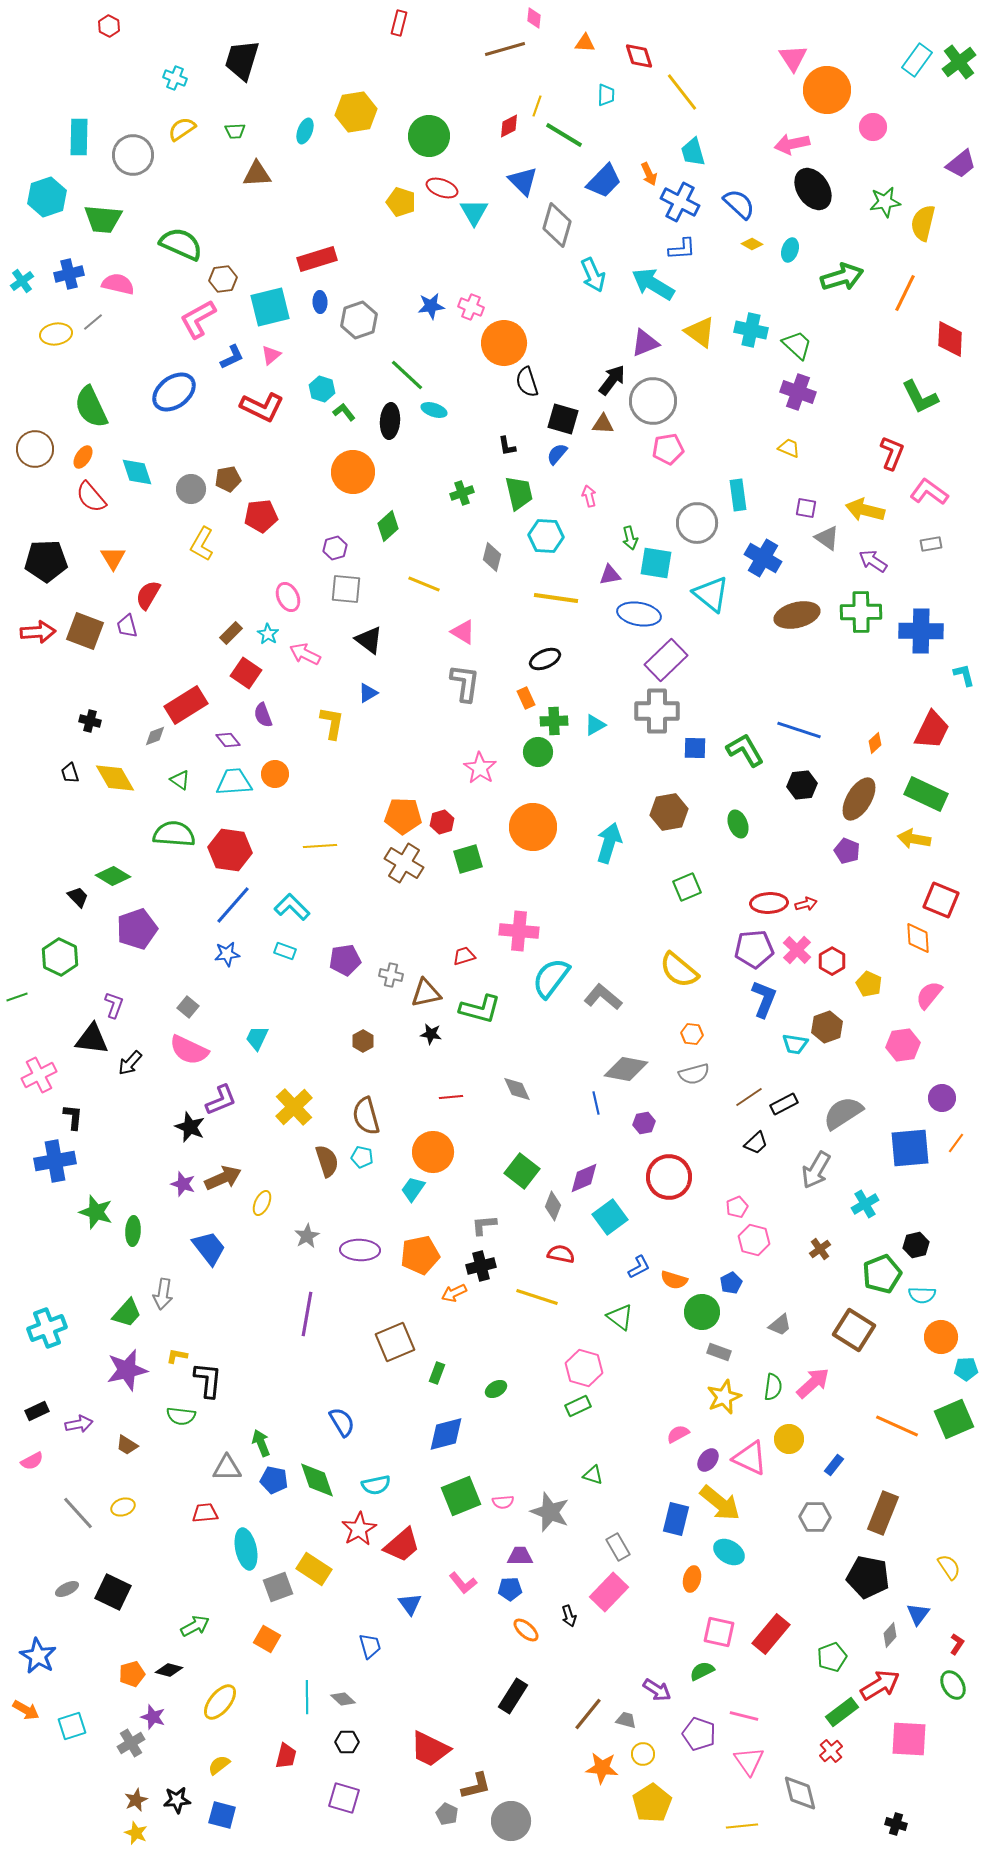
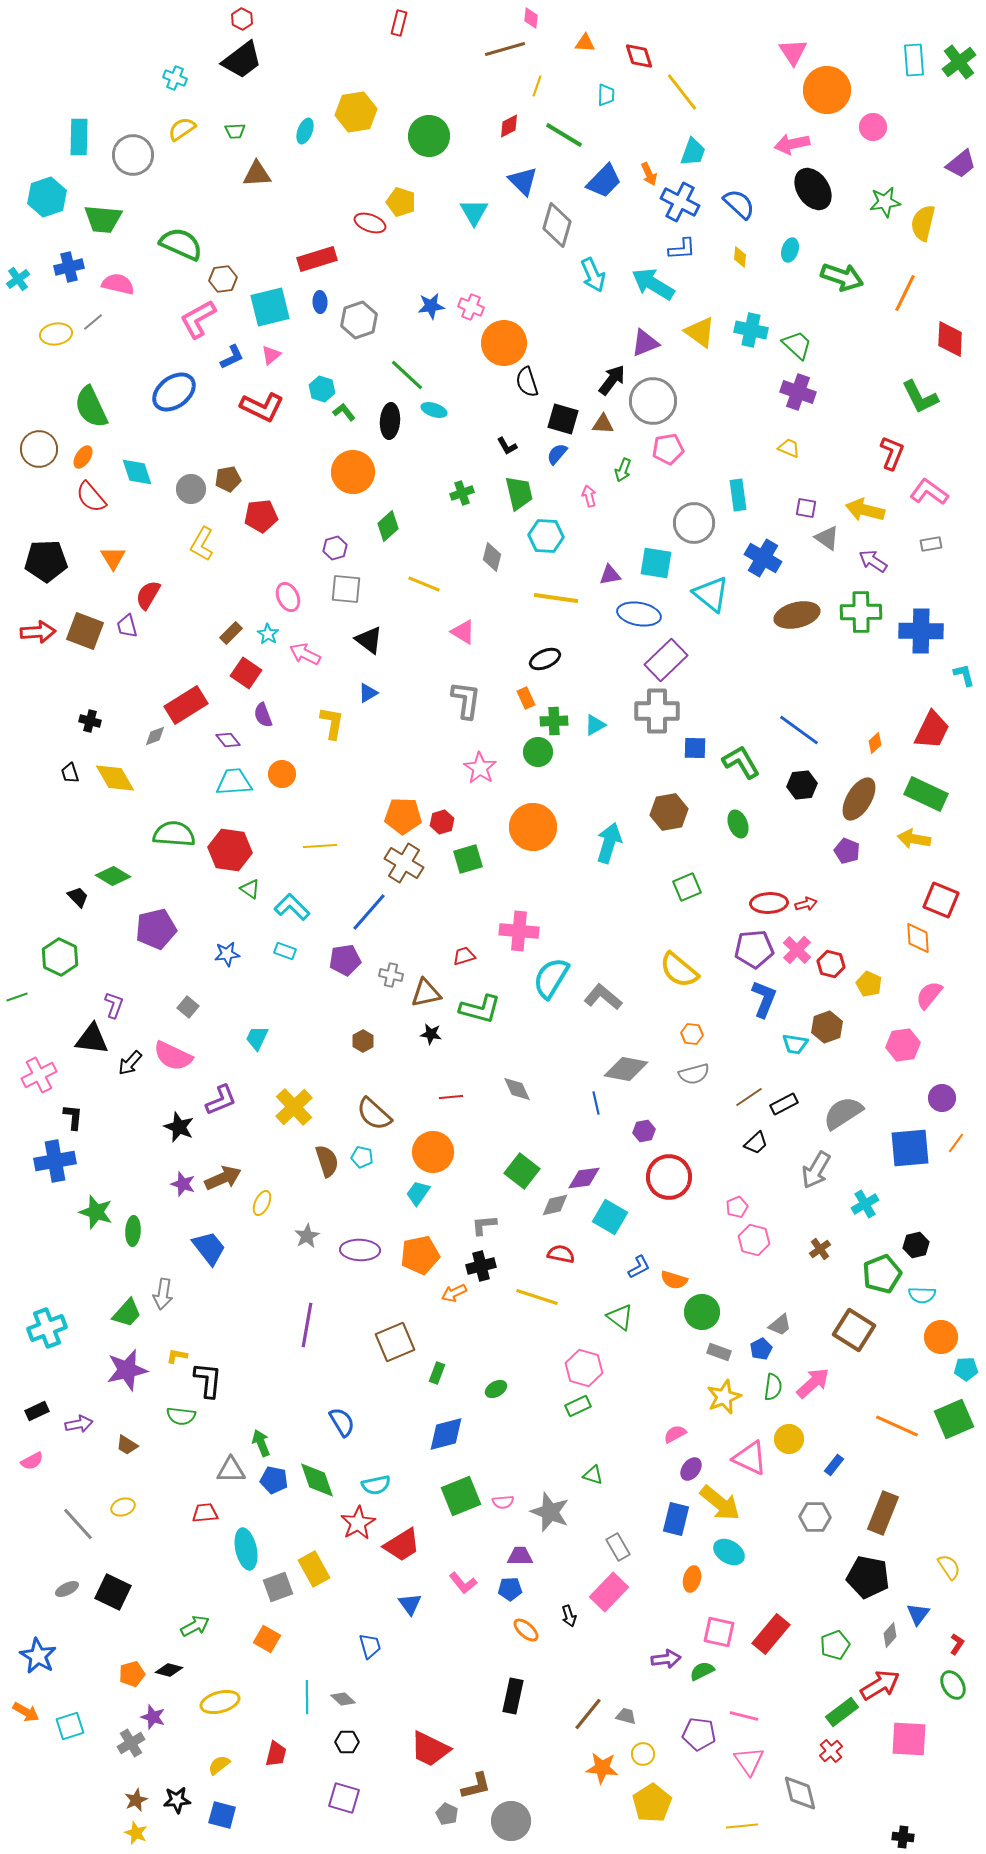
pink diamond at (534, 18): moved 3 px left
red hexagon at (109, 26): moved 133 px right, 7 px up
pink triangle at (793, 58): moved 6 px up
black trapezoid at (242, 60): rotated 144 degrees counterclockwise
cyan rectangle at (917, 60): moved 3 px left; rotated 40 degrees counterclockwise
yellow line at (537, 106): moved 20 px up
cyan trapezoid at (693, 152): rotated 144 degrees counterclockwise
red ellipse at (442, 188): moved 72 px left, 35 px down
yellow diamond at (752, 244): moved 12 px left, 13 px down; rotated 65 degrees clockwise
blue cross at (69, 274): moved 7 px up
green arrow at (842, 277): rotated 36 degrees clockwise
cyan cross at (22, 281): moved 4 px left, 2 px up
black L-shape at (507, 446): rotated 20 degrees counterclockwise
brown circle at (35, 449): moved 4 px right
gray circle at (697, 523): moved 3 px left
green arrow at (630, 538): moved 7 px left, 68 px up; rotated 35 degrees clockwise
gray L-shape at (465, 683): moved 1 px right, 17 px down
blue line at (799, 730): rotated 18 degrees clockwise
green L-shape at (745, 750): moved 4 px left, 12 px down
orange circle at (275, 774): moved 7 px right
green triangle at (180, 780): moved 70 px right, 109 px down
blue line at (233, 905): moved 136 px right, 7 px down
purple pentagon at (137, 929): moved 19 px right; rotated 6 degrees clockwise
red hexagon at (832, 961): moved 1 px left, 3 px down; rotated 16 degrees counterclockwise
cyan semicircle at (551, 978): rotated 6 degrees counterclockwise
pink semicircle at (189, 1050): moved 16 px left, 6 px down
brown semicircle at (366, 1116): moved 8 px right, 2 px up; rotated 33 degrees counterclockwise
purple hexagon at (644, 1123): moved 8 px down
black star at (190, 1127): moved 11 px left
purple diamond at (584, 1178): rotated 16 degrees clockwise
cyan trapezoid at (413, 1189): moved 5 px right, 4 px down
gray diamond at (553, 1206): moved 2 px right, 1 px up; rotated 56 degrees clockwise
cyan square at (610, 1217): rotated 24 degrees counterclockwise
blue pentagon at (731, 1283): moved 30 px right, 66 px down
purple line at (307, 1314): moved 11 px down
pink semicircle at (678, 1434): moved 3 px left
purple ellipse at (708, 1460): moved 17 px left, 9 px down
gray triangle at (227, 1468): moved 4 px right, 2 px down
gray line at (78, 1513): moved 11 px down
red star at (359, 1529): moved 1 px left, 6 px up
red trapezoid at (402, 1545): rotated 9 degrees clockwise
yellow rectangle at (314, 1569): rotated 28 degrees clockwise
green pentagon at (832, 1657): moved 3 px right, 12 px up
purple arrow at (657, 1690): moved 9 px right, 31 px up; rotated 40 degrees counterclockwise
black rectangle at (513, 1696): rotated 20 degrees counterclockwise
yellow ellipse at (220, 1702): rotated 36 degrees clockwise
orange arrow at (26, 1710): moved 2 px down
gray trapezoid at (626, 1720): moved 4 px up
cyan square at (72, 1726): moved 2 px left
purple pentagon at (699, 1734): rotated 12 degrees counterclockwise
red trapezoid at (286, 1756): moved 10 px left, 2 px up
black cross at (896, 1824): moved 7 px right, 13 px down; rotated 10 degrees counterclockwise
